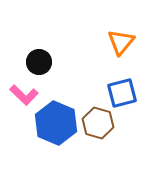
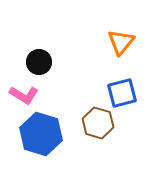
pink L-shape: rotated 12 degrees counterclockwise
blue hexagon: moved 15 px left, 11 px down; rotated 6 degrees counterclockwise
